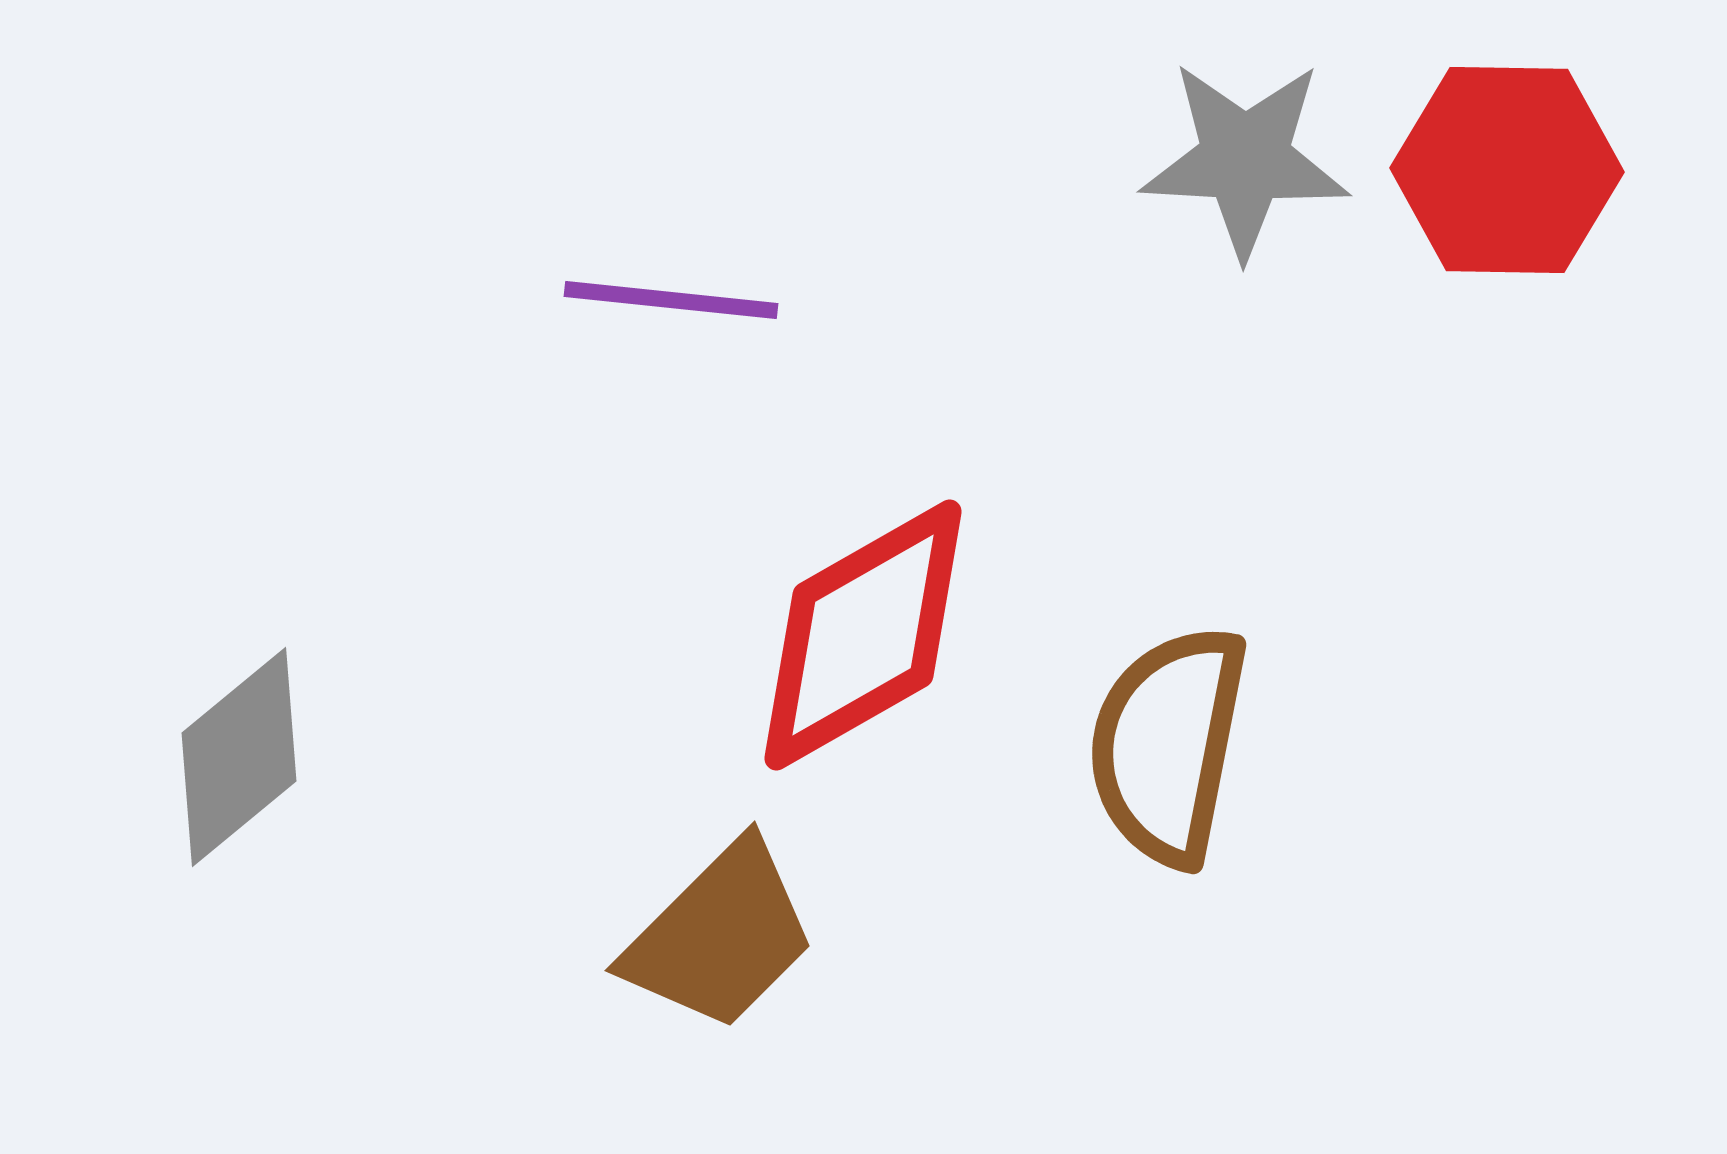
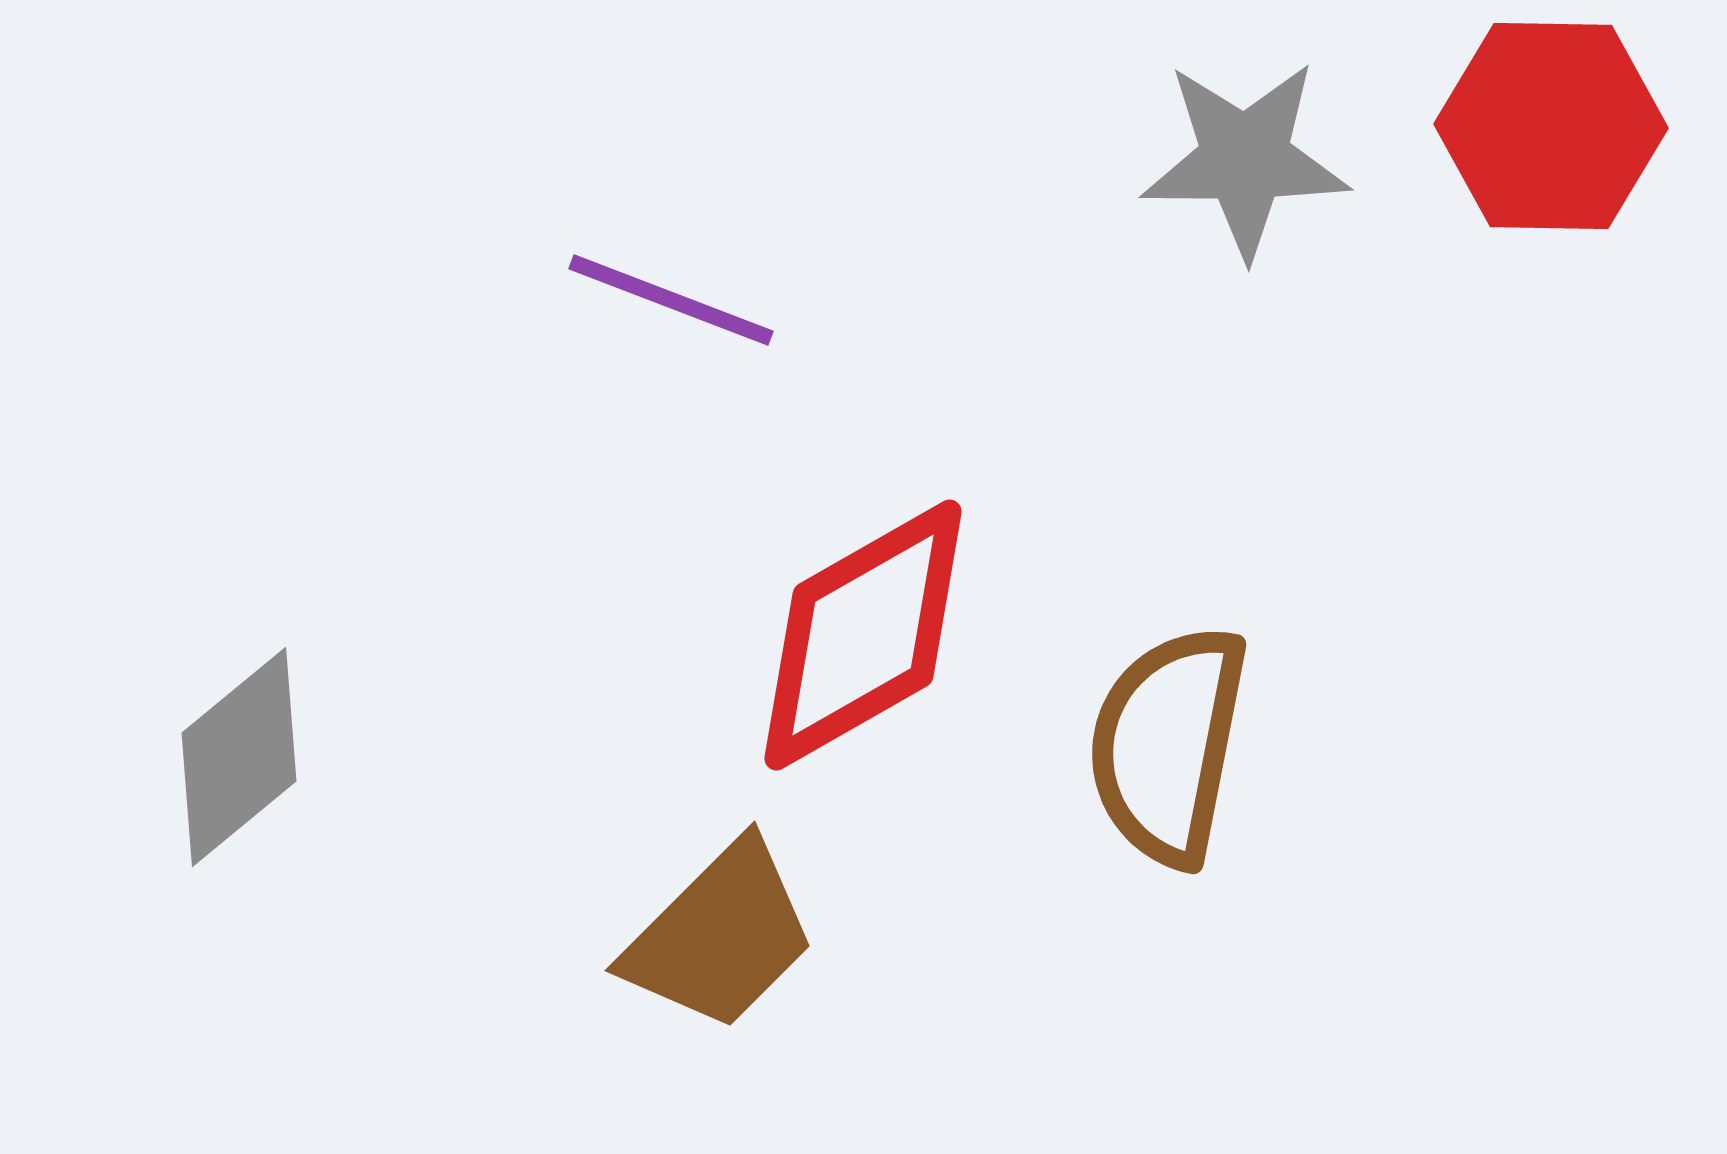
gray star: rotated 3 degrees counterclockwise
red hexagon: moved 44 px right, 44 px up
purple line: rotated 15 degrees clockwise
